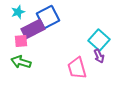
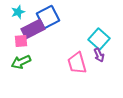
cyan square: moved 1 px up
purple arrow: moved 1 px up
green arrow: rotated 42 degrees counterclockwise
pink trapezoid: moved 5 px up
